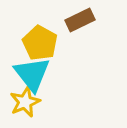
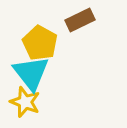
cyan triangle: moved 1 px left, 1 px up
yellow star: rotated 28 degrees counterclockwise
